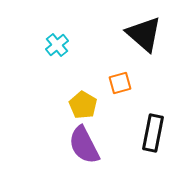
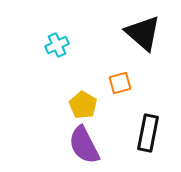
black triangle: moved 1 px left, 1 px up
cyan cross: rotated 15 degrees clockwise
black rectangle: moved 5 px left
